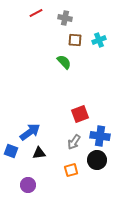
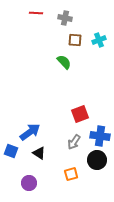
red line: rotated 32 degrees clockwise
black triangle: rotated 40 degrees clockwise
orange square: moved 4 px down
purple circle: moved 1 px right, 2 px up
